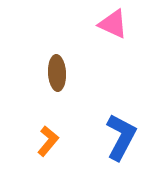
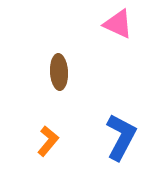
pink triangle: moved 5 px right
brown ellipse: moved 2 px right, 1 px up
